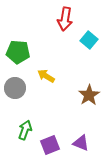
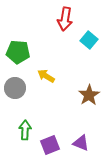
green arrow: rotated 18 degrees counterclockwise
